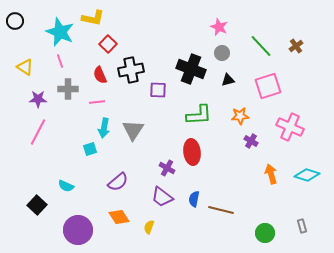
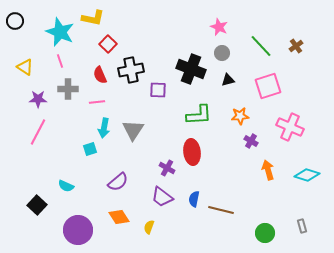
orange arrow at (271, 174): moved 3 px left, 4 px up
